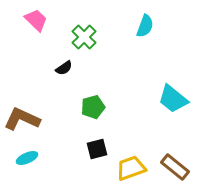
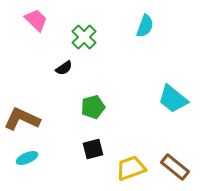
black square: moved 4 px left
